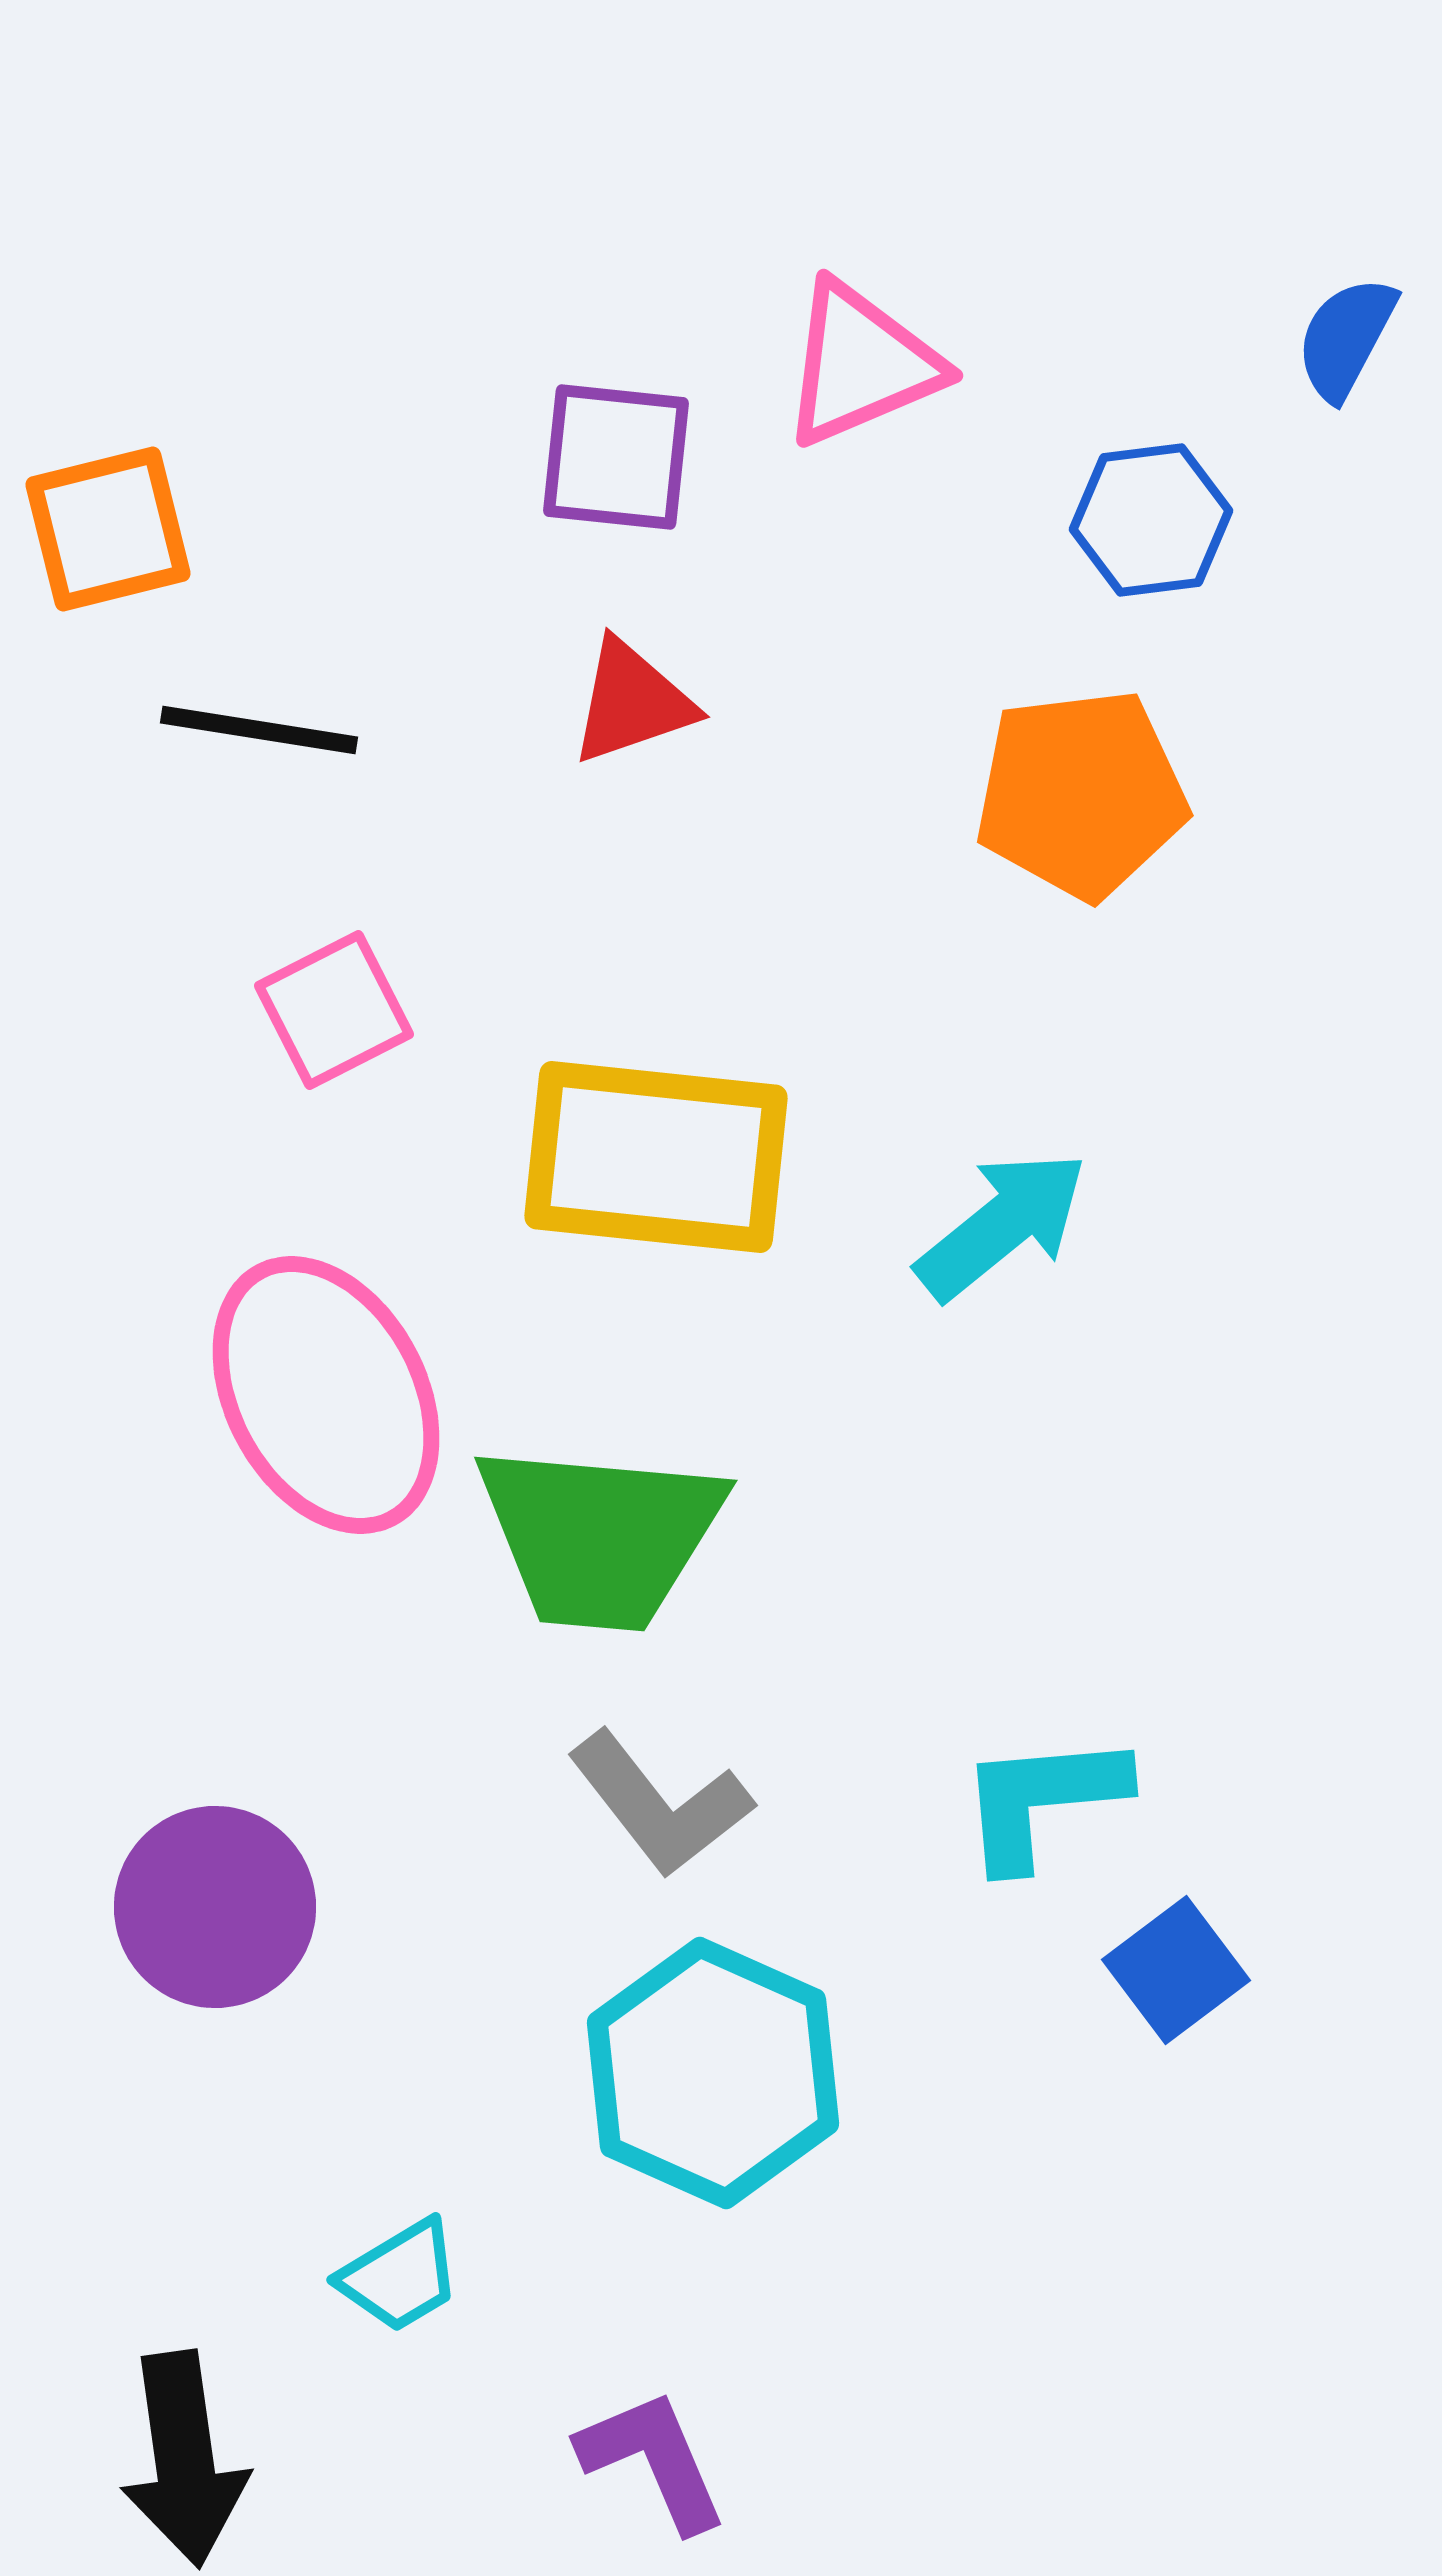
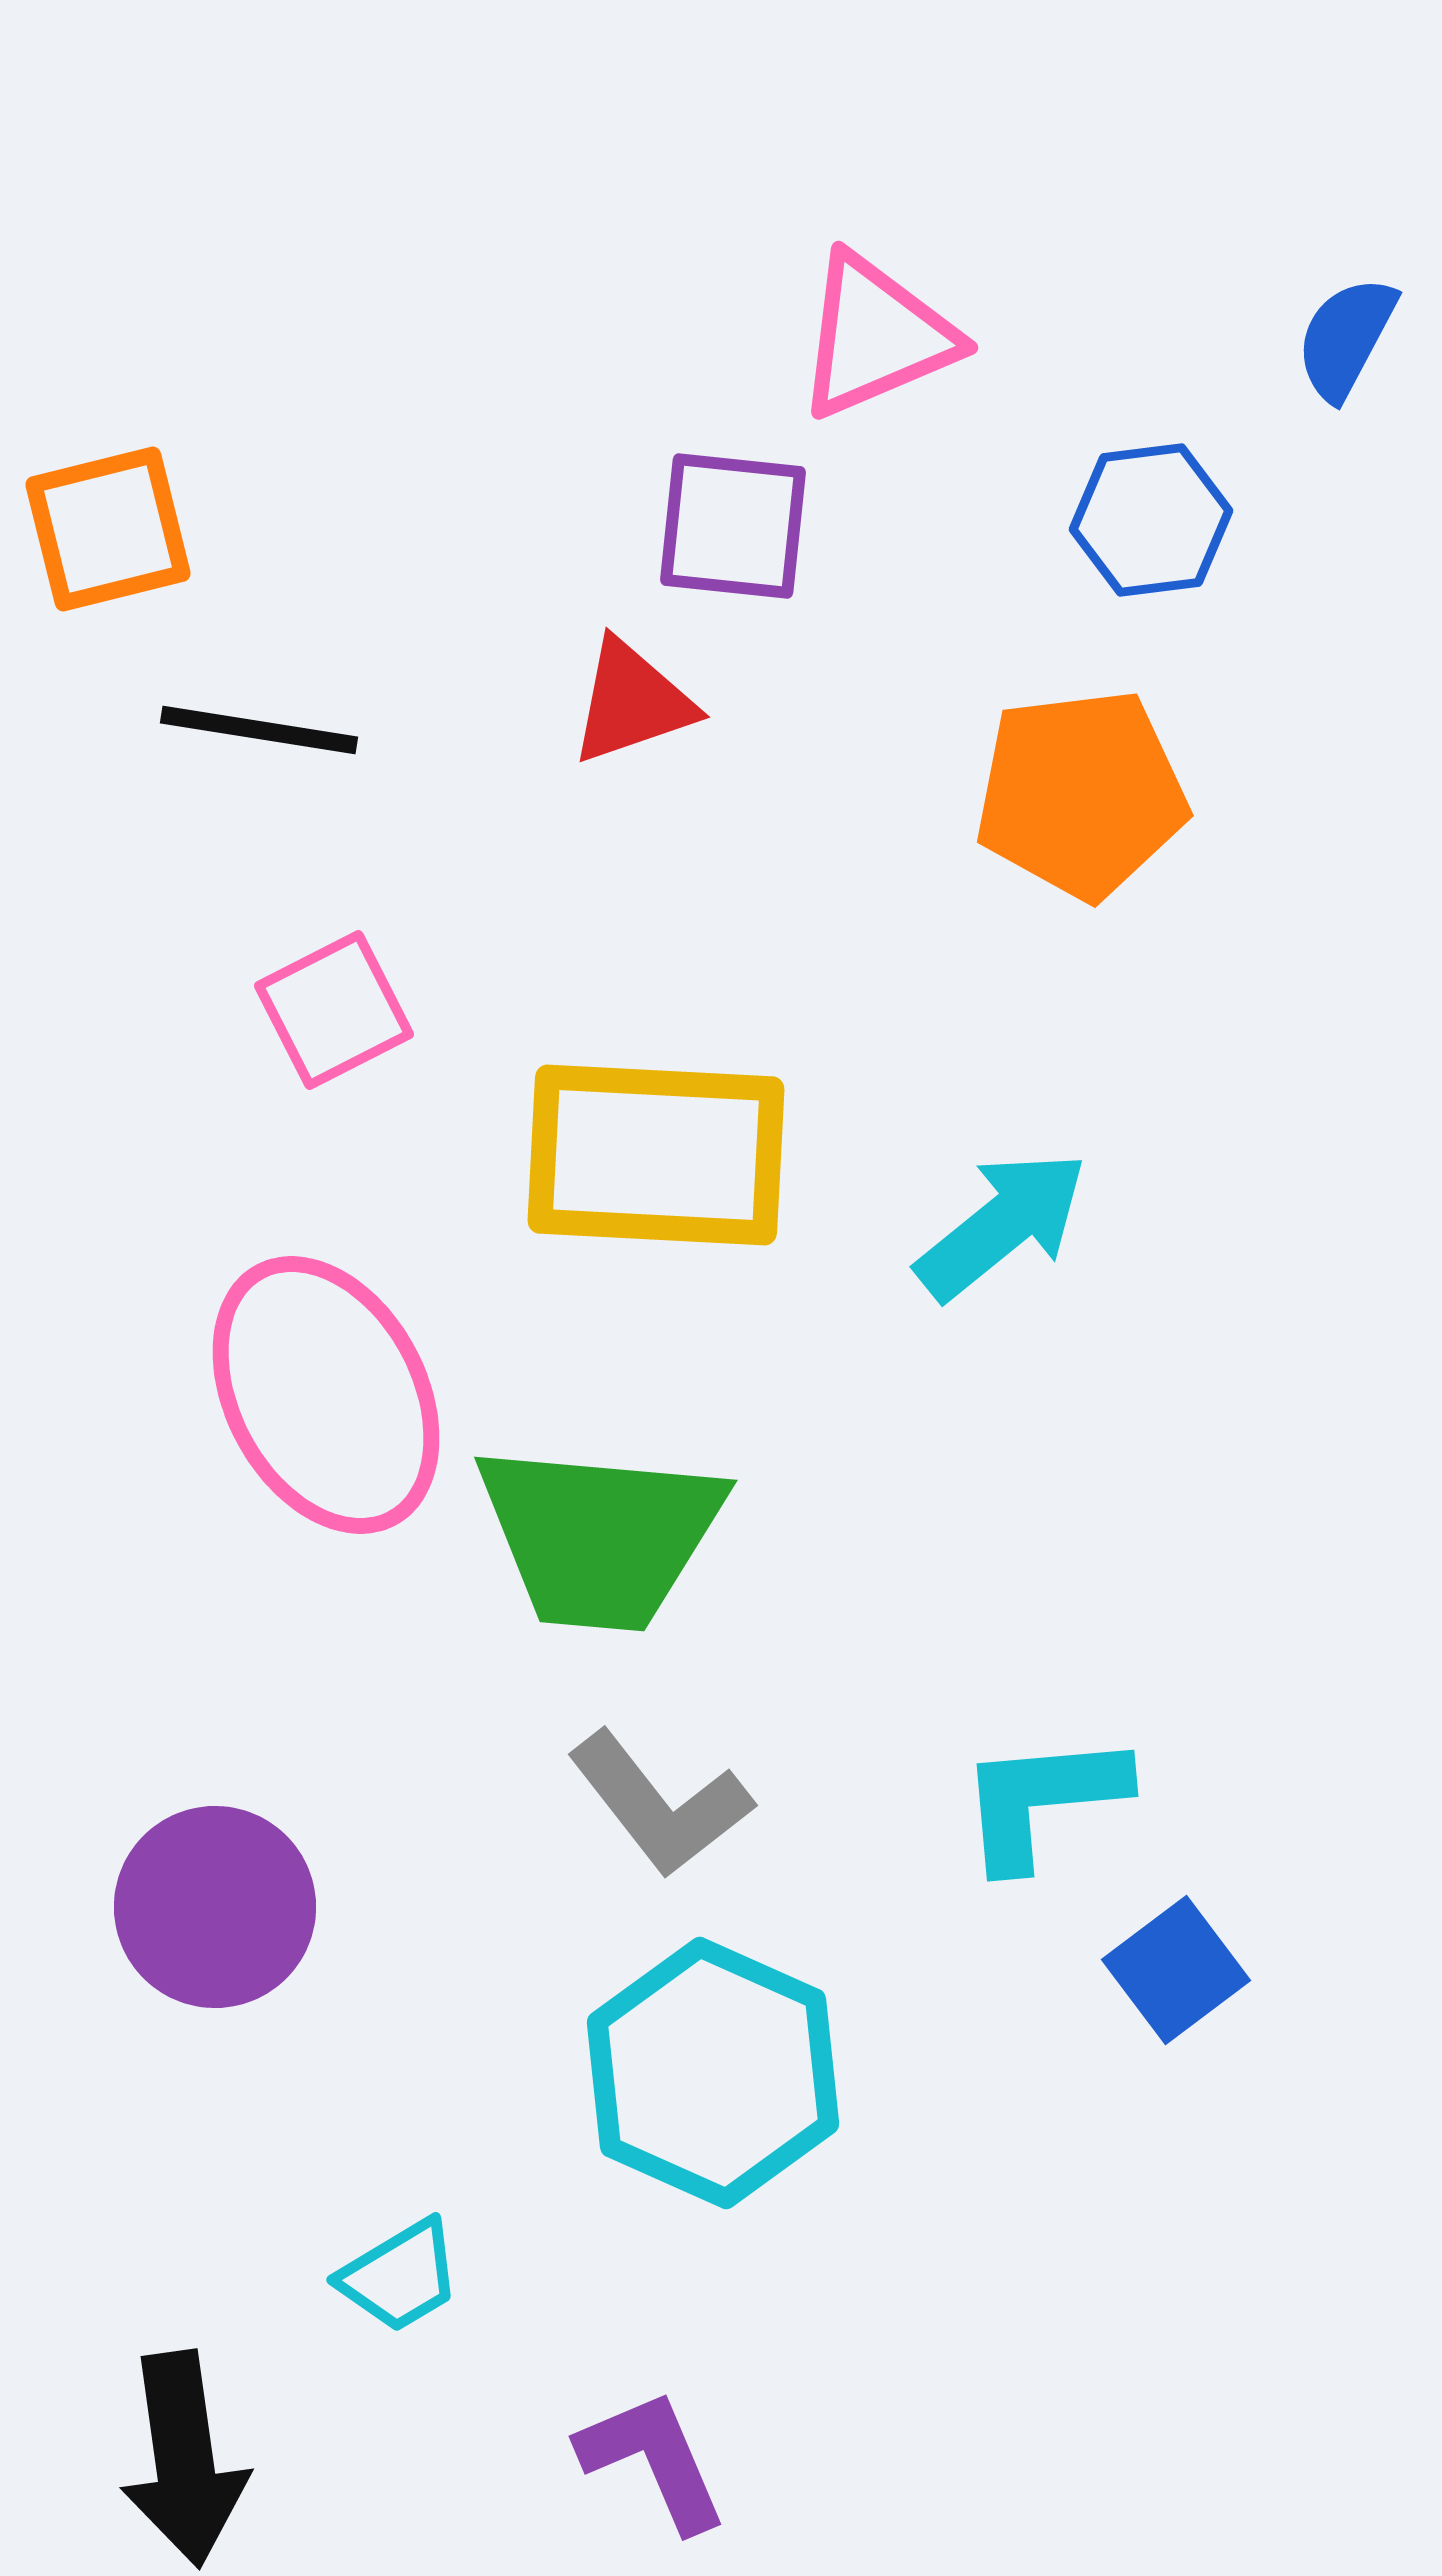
pink triangle: moved 15 px right, 28 px up
purple square: moved 117 px right, 69 px down
yellow rectangle: moved 2 px up; rotated 3 degrees counterclockwise
